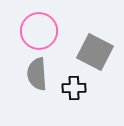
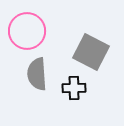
pink circle: moved 12 px left
gray square: moved 4 px left
